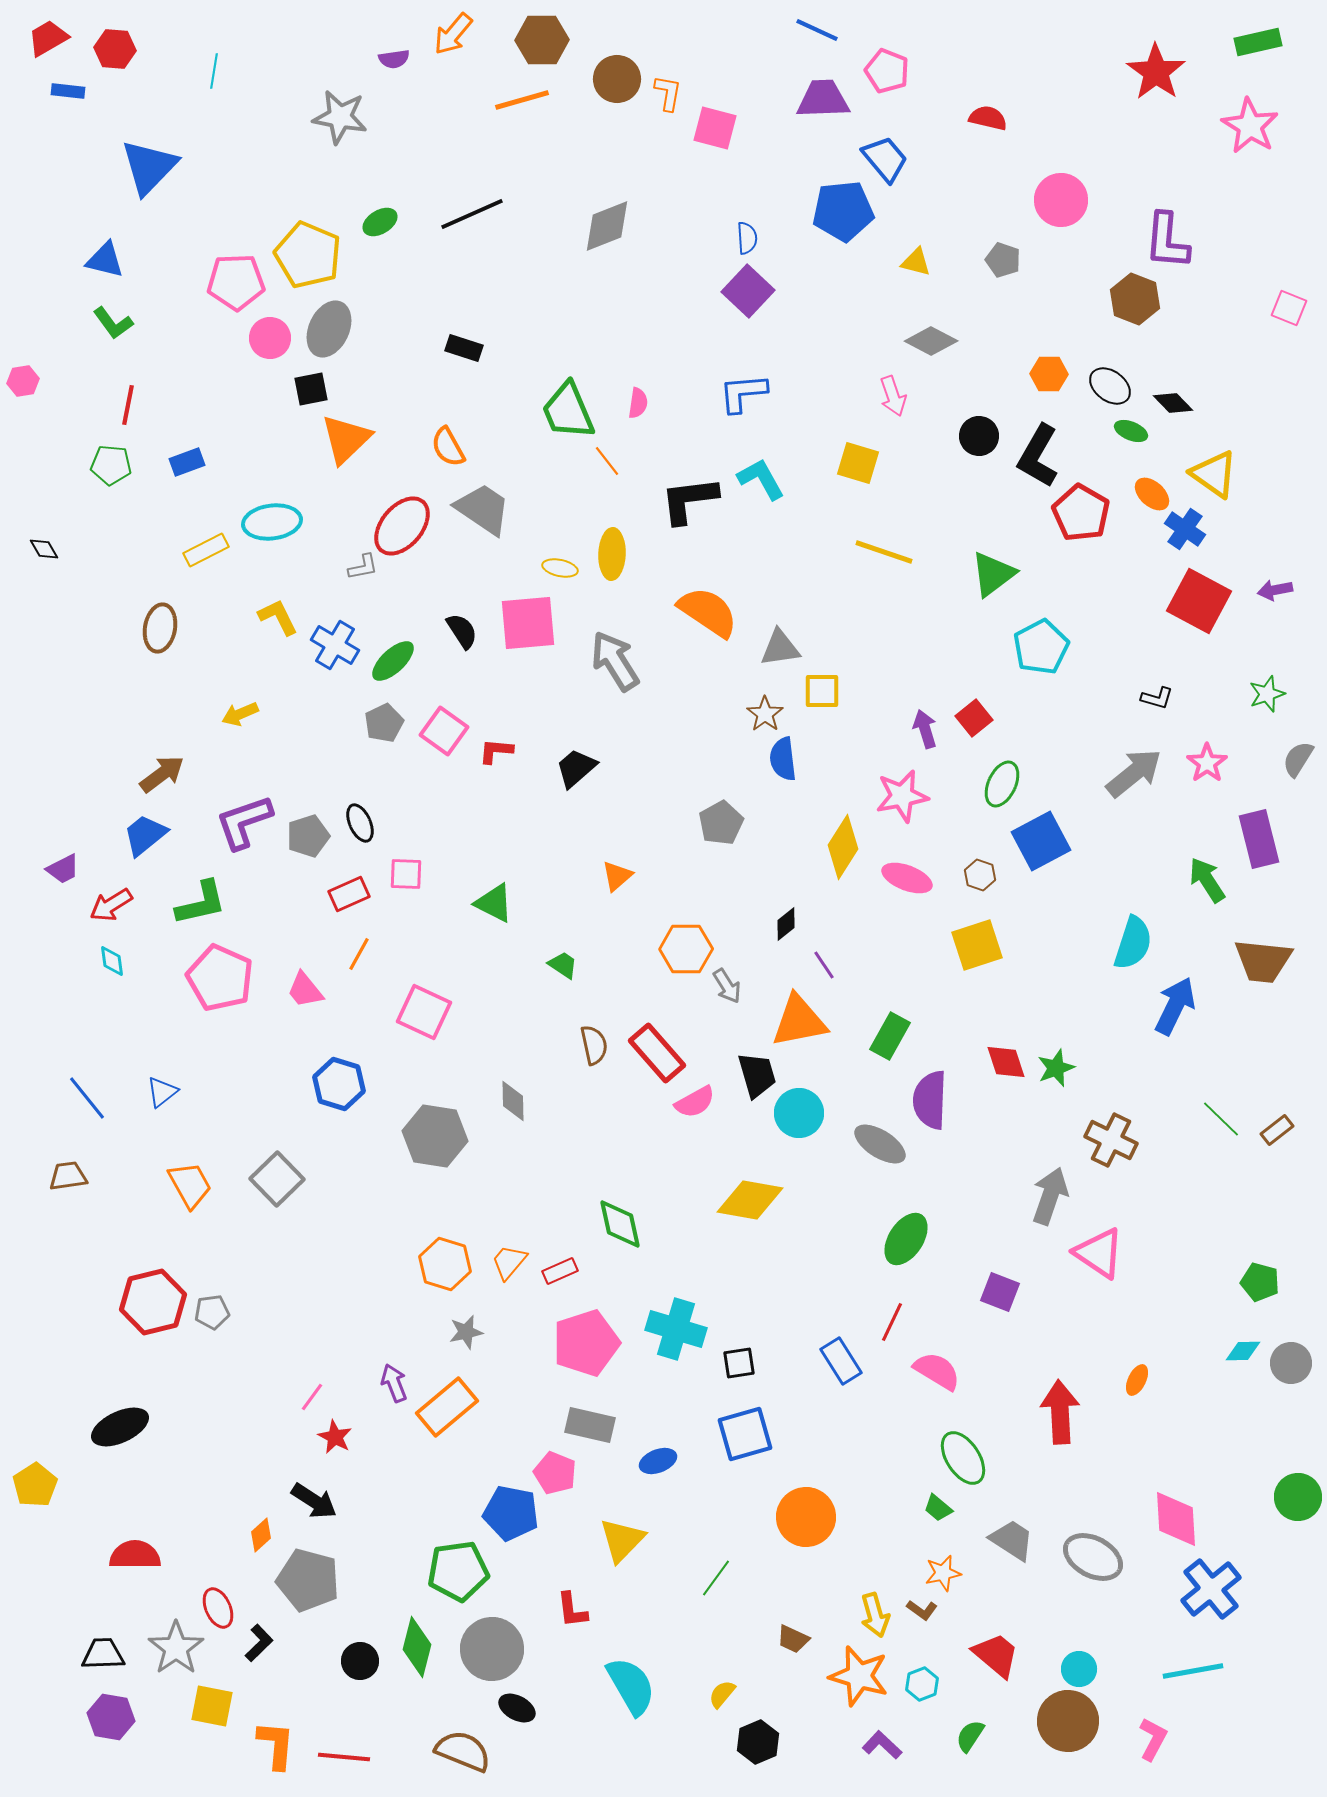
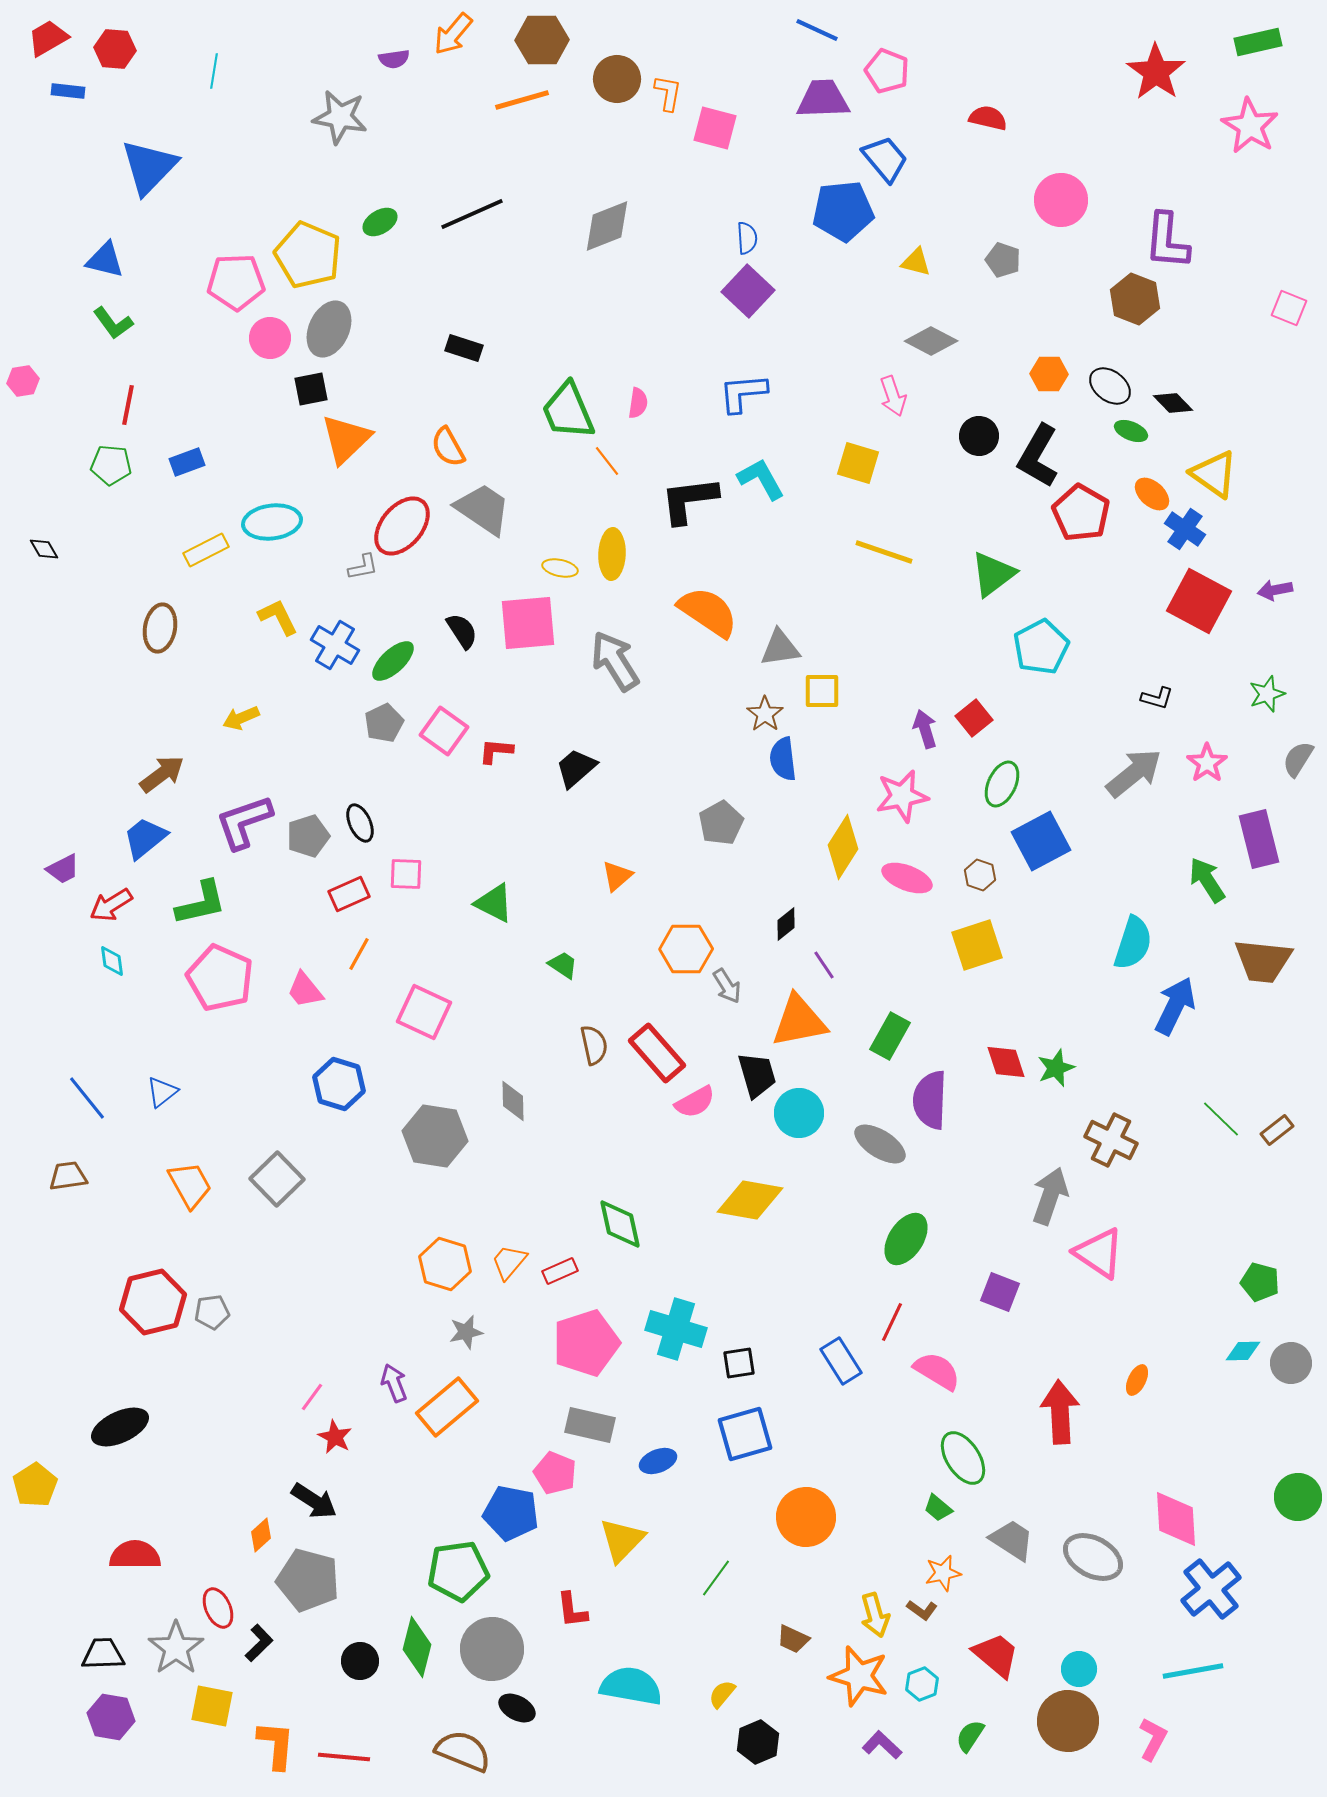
yellow arrow at (240, 714): moved 1 px right, 4 px down
blue trapezoid at (145, 835): moved 3 px down
cyan semicircle at (631, 1686): rotated 50 degrees counterclockwise
